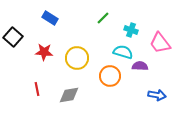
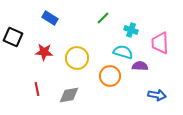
black square: rotated 18 degrees counterclockwise
pink trapezoid: rotated 35 degrees clockwise
